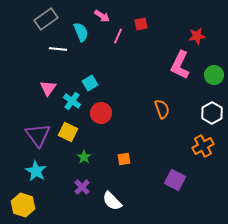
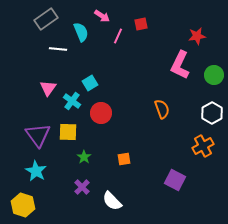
yellow square: rotated 24 degrees counterclockwise
